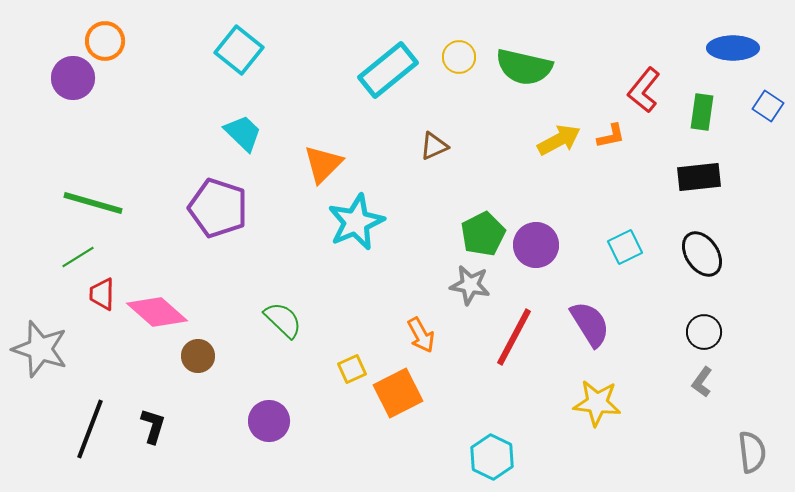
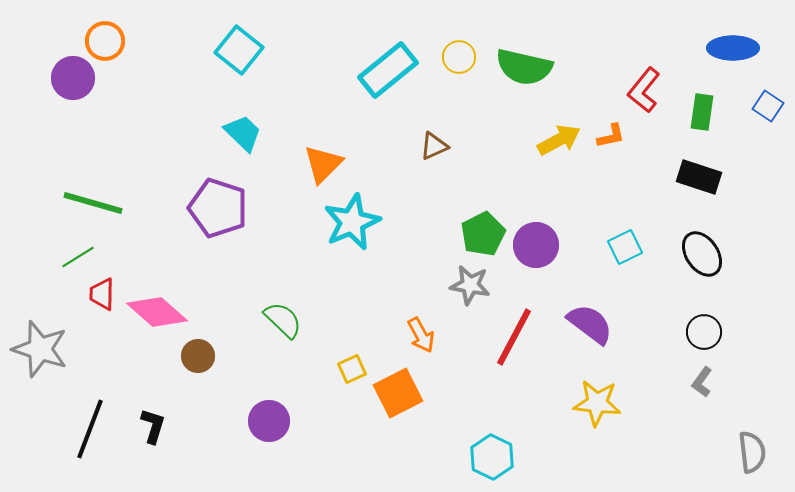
black rectangle at (699, 177): rotated 24 degrees clockwise
cyan star at (356, 222): moved 4 px left
purple semicircle at (590, 324): rotated 21 degrees counterclockwise
